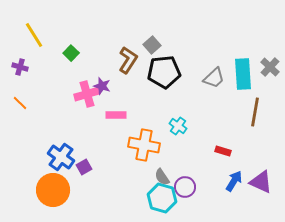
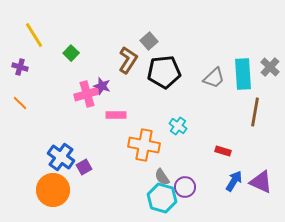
gray square: moved 3 px left, 4 px up
